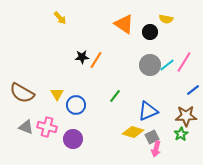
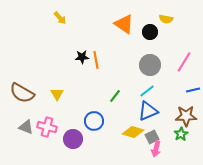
orange line: rotated 42 degrees counterclockwise
cyan line: moved 20 px left, 26 px down
blue line: rotated 24 degrees clockwise
blue circle: moved 18 px right, 16 px down
